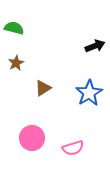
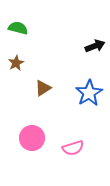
green semicircle: moved 4 px right
